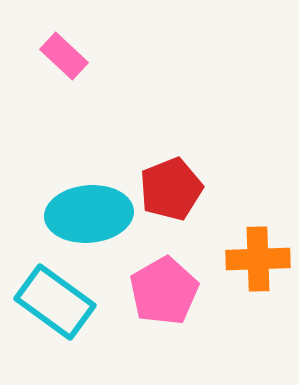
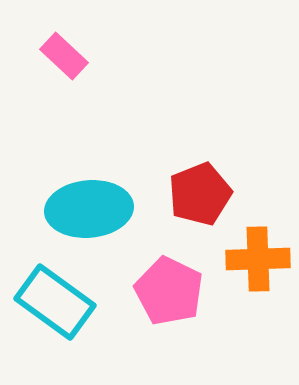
red pentagon: moved 29 px right, 5 px down
cyan ellipse: moved 5 px up
pink pentagon: moved 5 px right; rotated 16 degrees counterclockwise
